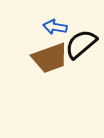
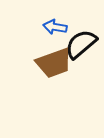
brown trapezoid: moved 4 px right, 5 px down
